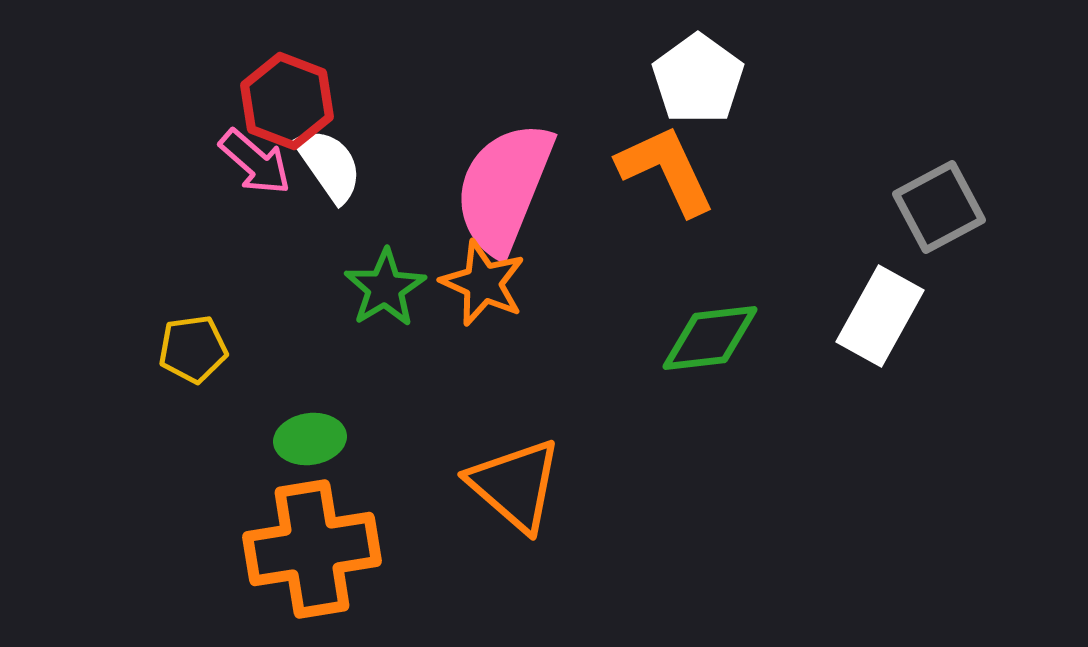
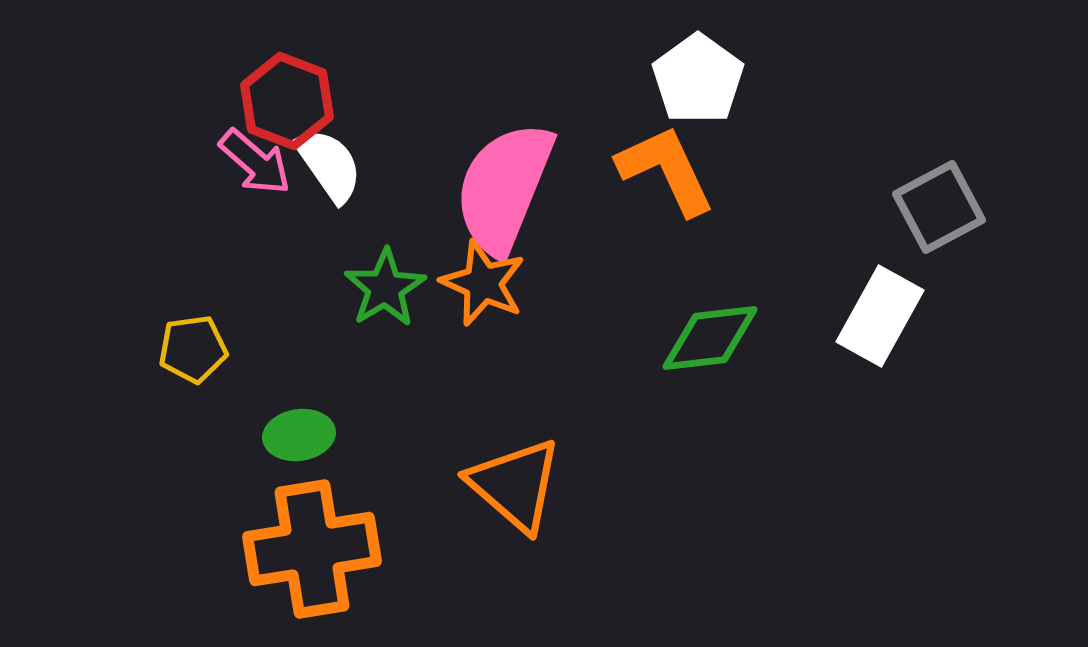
green ellipse: moved 11 px left, 4 px up
